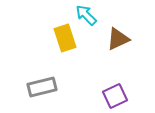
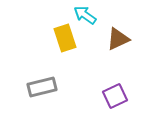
cyan arrow: moved 1 px left; rotated 10 degrees counterclockwise
